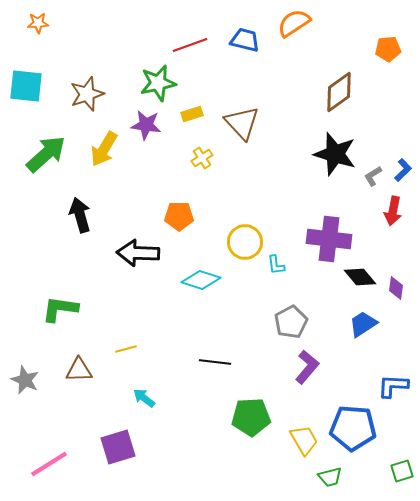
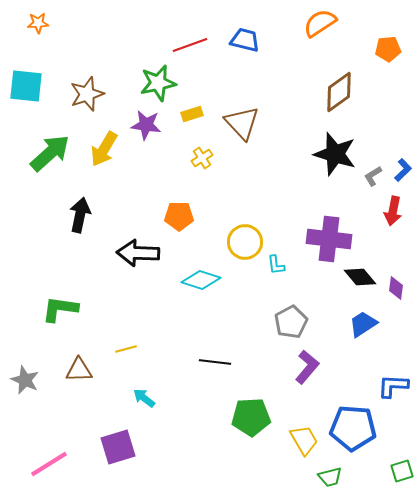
orange semicircle at (294, 23): moved 26 px right
green arrow at (46, 154): moved 4 px right, 1 px up
black arrow at (80, 215): rotated 28 degrees clockwise
